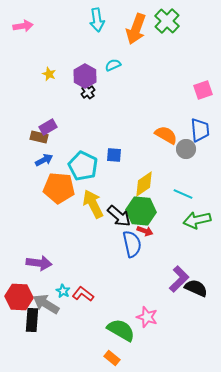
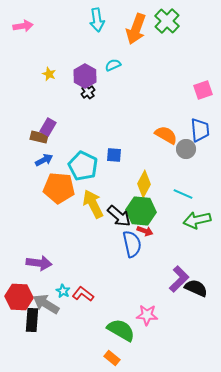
purple rectangle: rotated 30 degrees counterclockwise
yellow diamond: rotated 28 degrees counterclockwise
pink star: moved 2 px up; rotated 15 degrees counterclockwise
